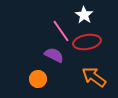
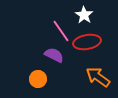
orange arrow: moved 4 px right
